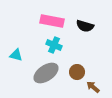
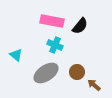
black semicircle: moved 5 px left; rotated 66 degrees counterclockwise
cyan cross: moved 1 px right
cyan triangle: rotated 24 degrees clockwise
brown arrow: moved 1 px right, 2 px up
